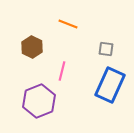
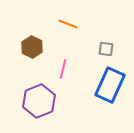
pink line: moved 1 px right, 2 px up
